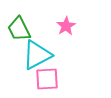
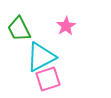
cyan triangle: moved 4 px right, 2 px down
pink square: moved 1 px right; rotated 15 degrees counterclockwise
